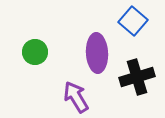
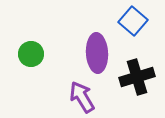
green circle: moved 4 px left, 2 px down
purple arrow: moved 6 px right
